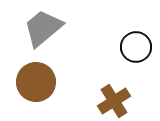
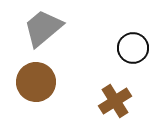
black circle: moved 3 px left, 1 px down
brown cross: moved 1 px right
